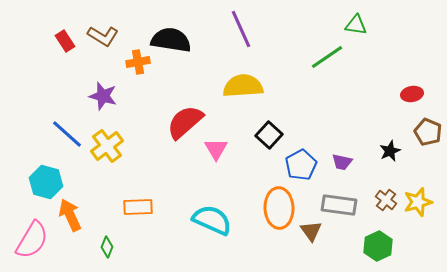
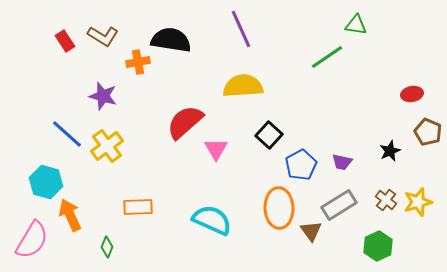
gray rectangle: rotated 40 degrees counterclockwise
